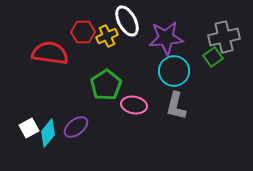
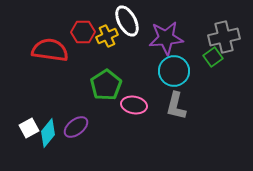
red semicircle: moved 3 px up
